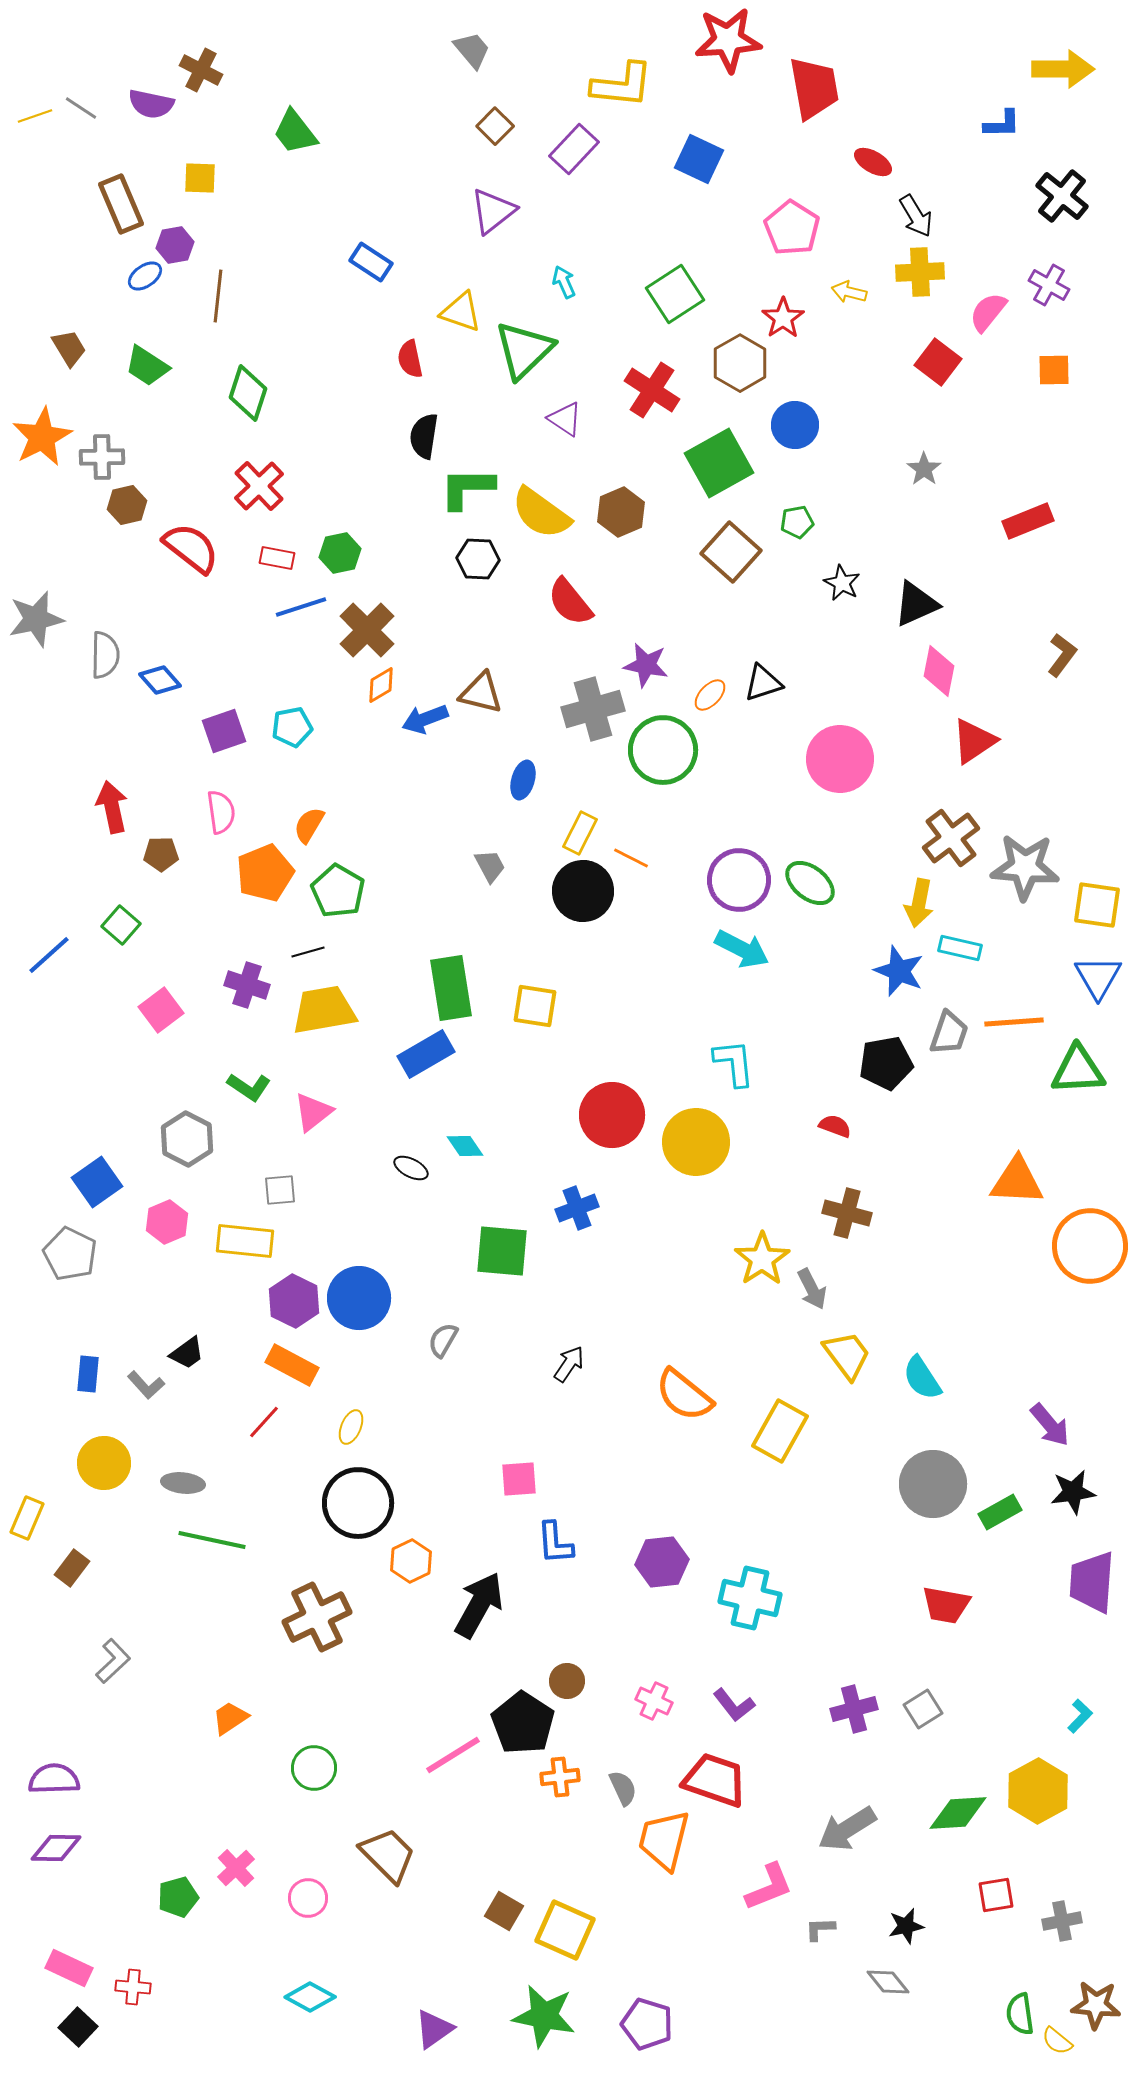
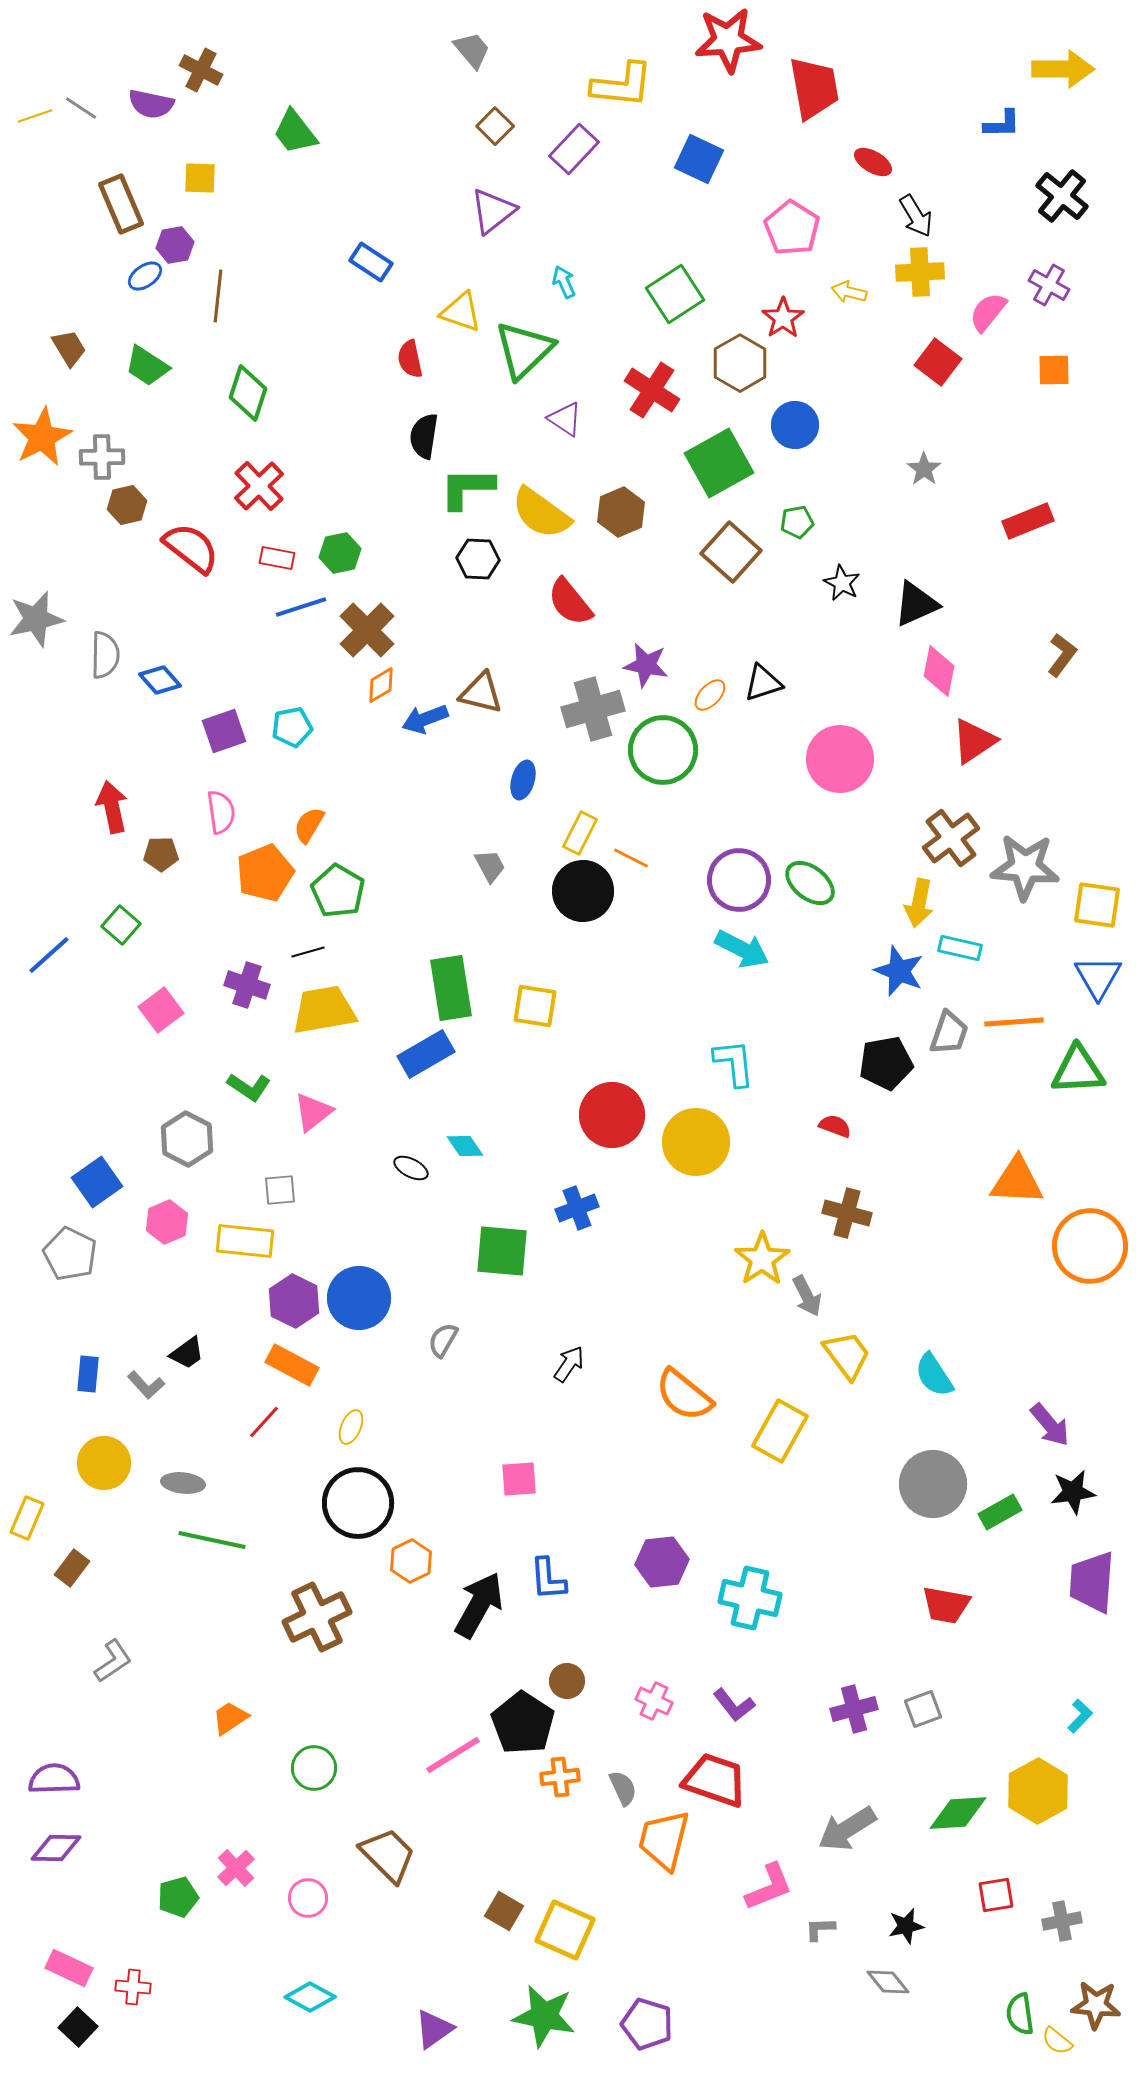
gray arrow at (812, 1289): moved 5 px left, 7 px down
cyan semicircle at (922, 1378): moved 12 px right, 3 px up
blue L-shape at (555, 1543): moved 7 px left, 36 px down
gray L-shape at (113, 1661): rotated 9 degrees clockwise
gray square at (923, 1709): rotated 12 degrees clockwise
